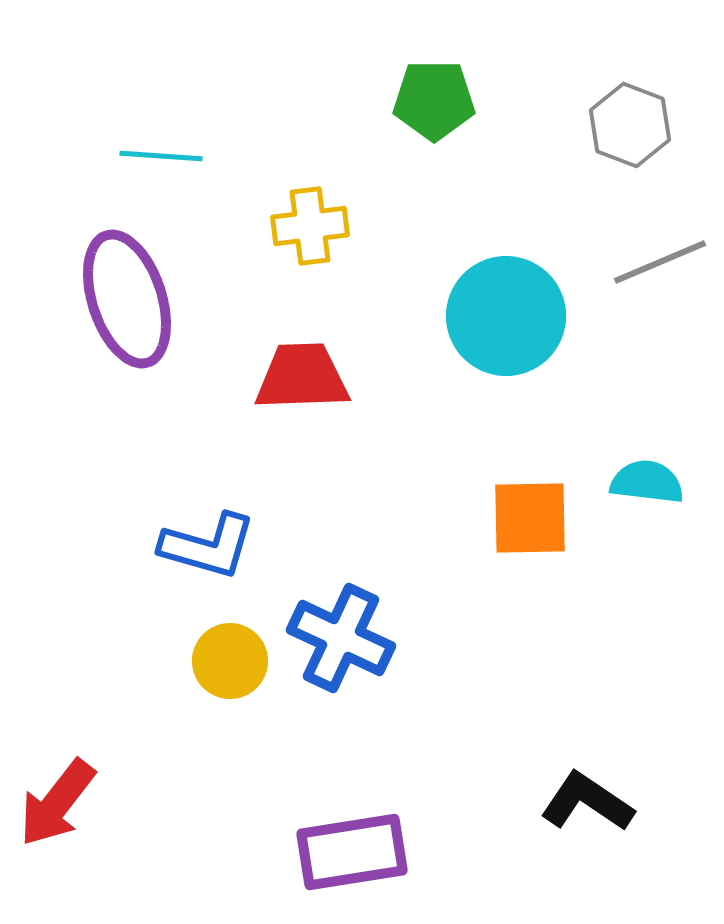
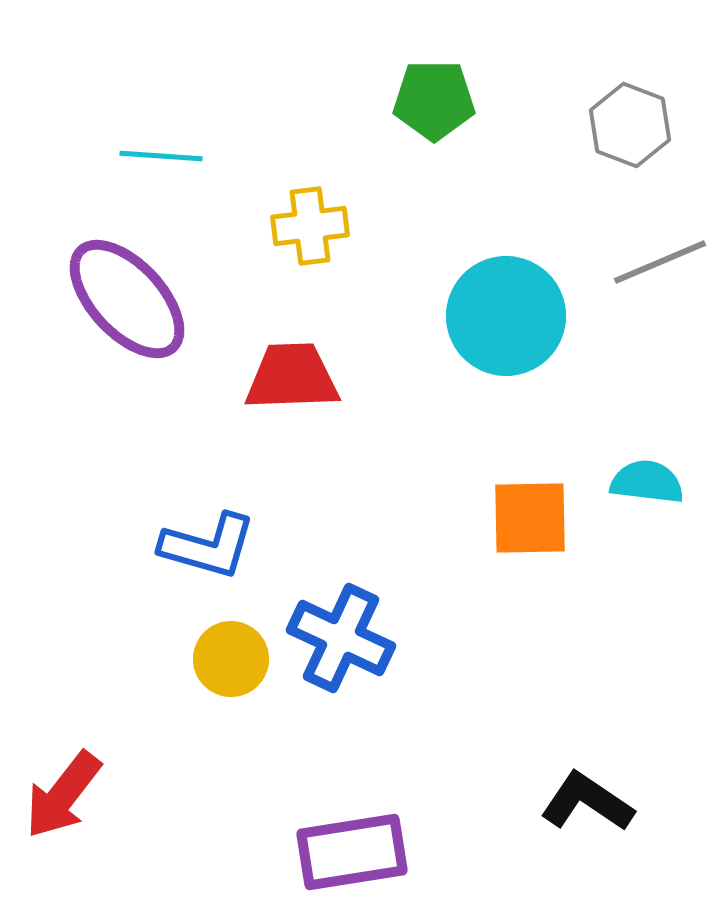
purple ellipse: rotated 25 degrees counterclockwise
red trapezoid: moved 10 px left
yellow circle: moved 1 px right, 2 px up
red arrow: moved 6 px right, 8 px up
